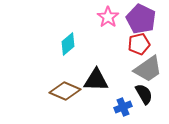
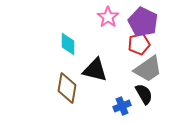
purple pentagon: moved 2 px right, 3 px down
cyan diamond: rotated 50 degrees counterclockwise
black triangle: moved 1 px left, 10 px up; rotated 12 degrees clockwise
brown diamond: moved 2 px right, 3 px up; rotated 76 degrees clockwise
blue cross: moved 1 px left, 1 px up
